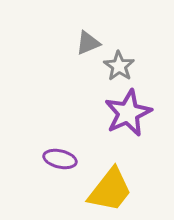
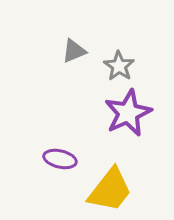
gray triangle: moved 14 px left, 8 px down
